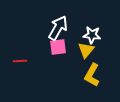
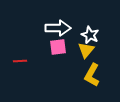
white arrow: rotated 60 degrees clockwise
white star: moved 2 px left; rotated 18 degrees clockwise
